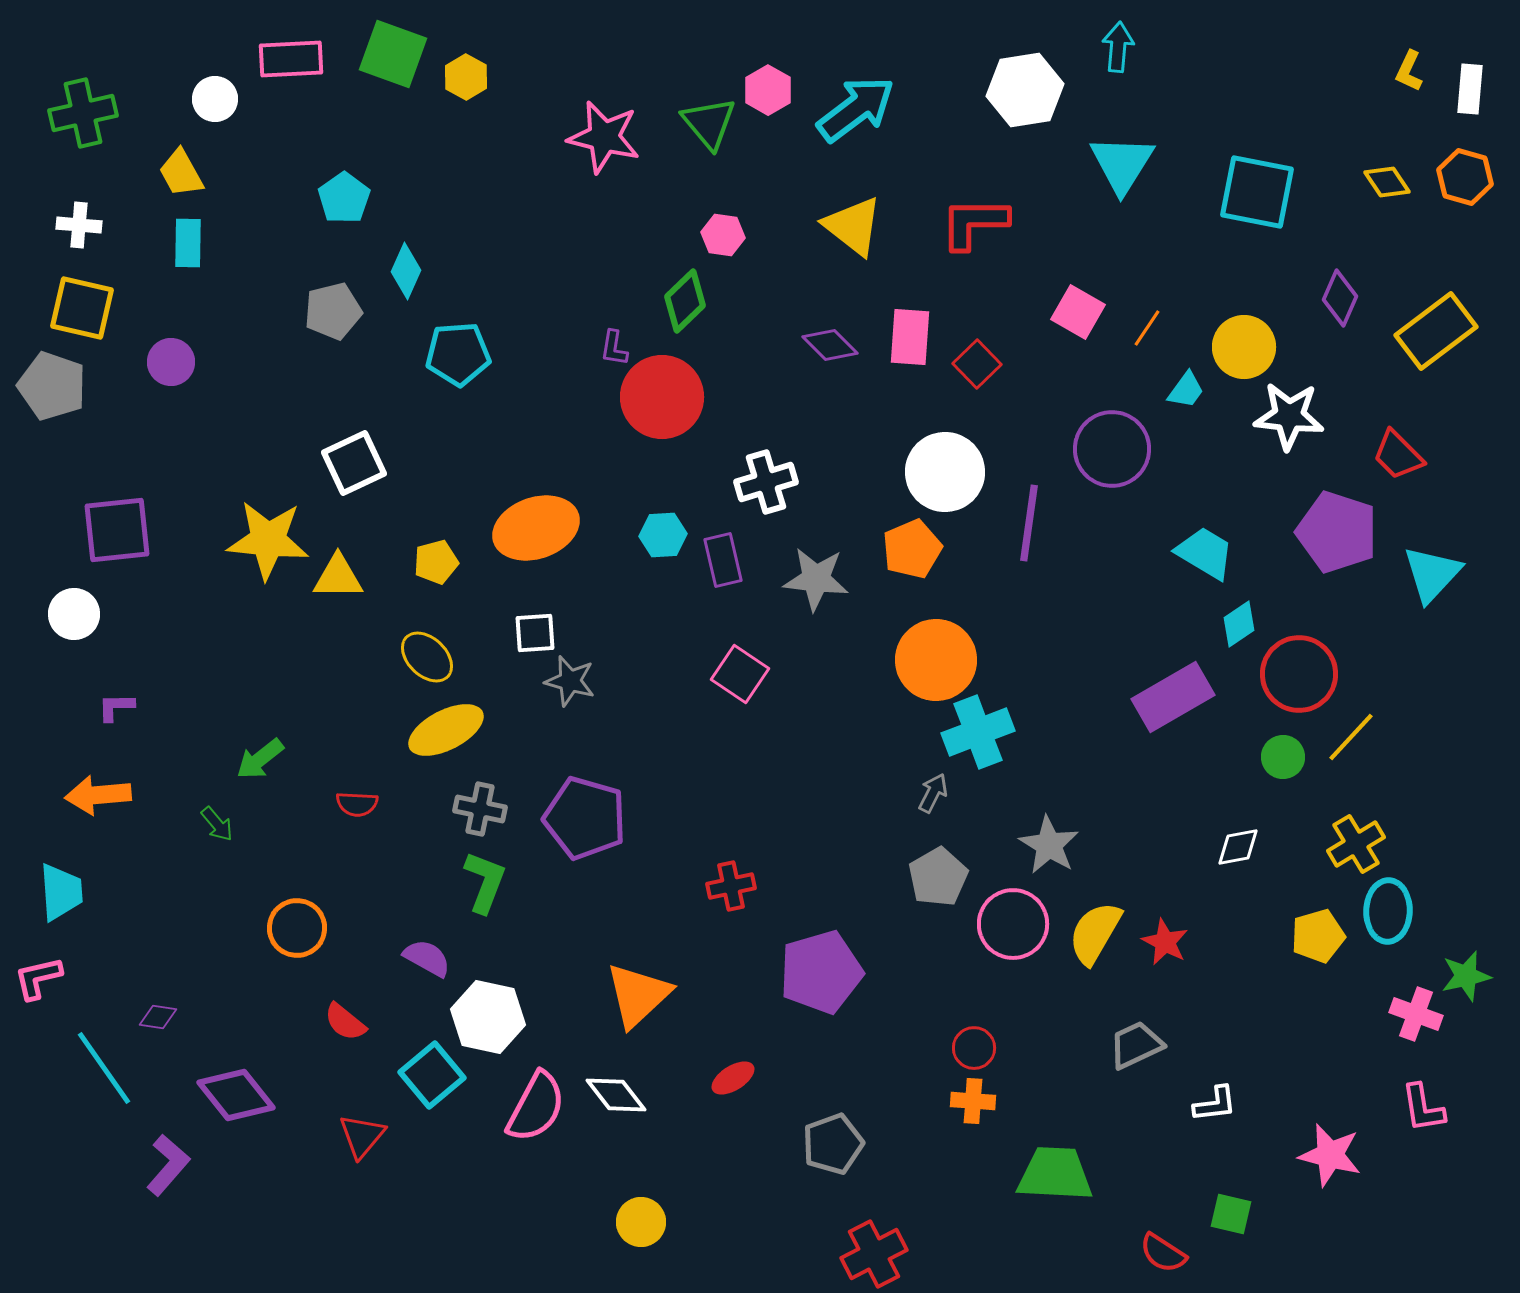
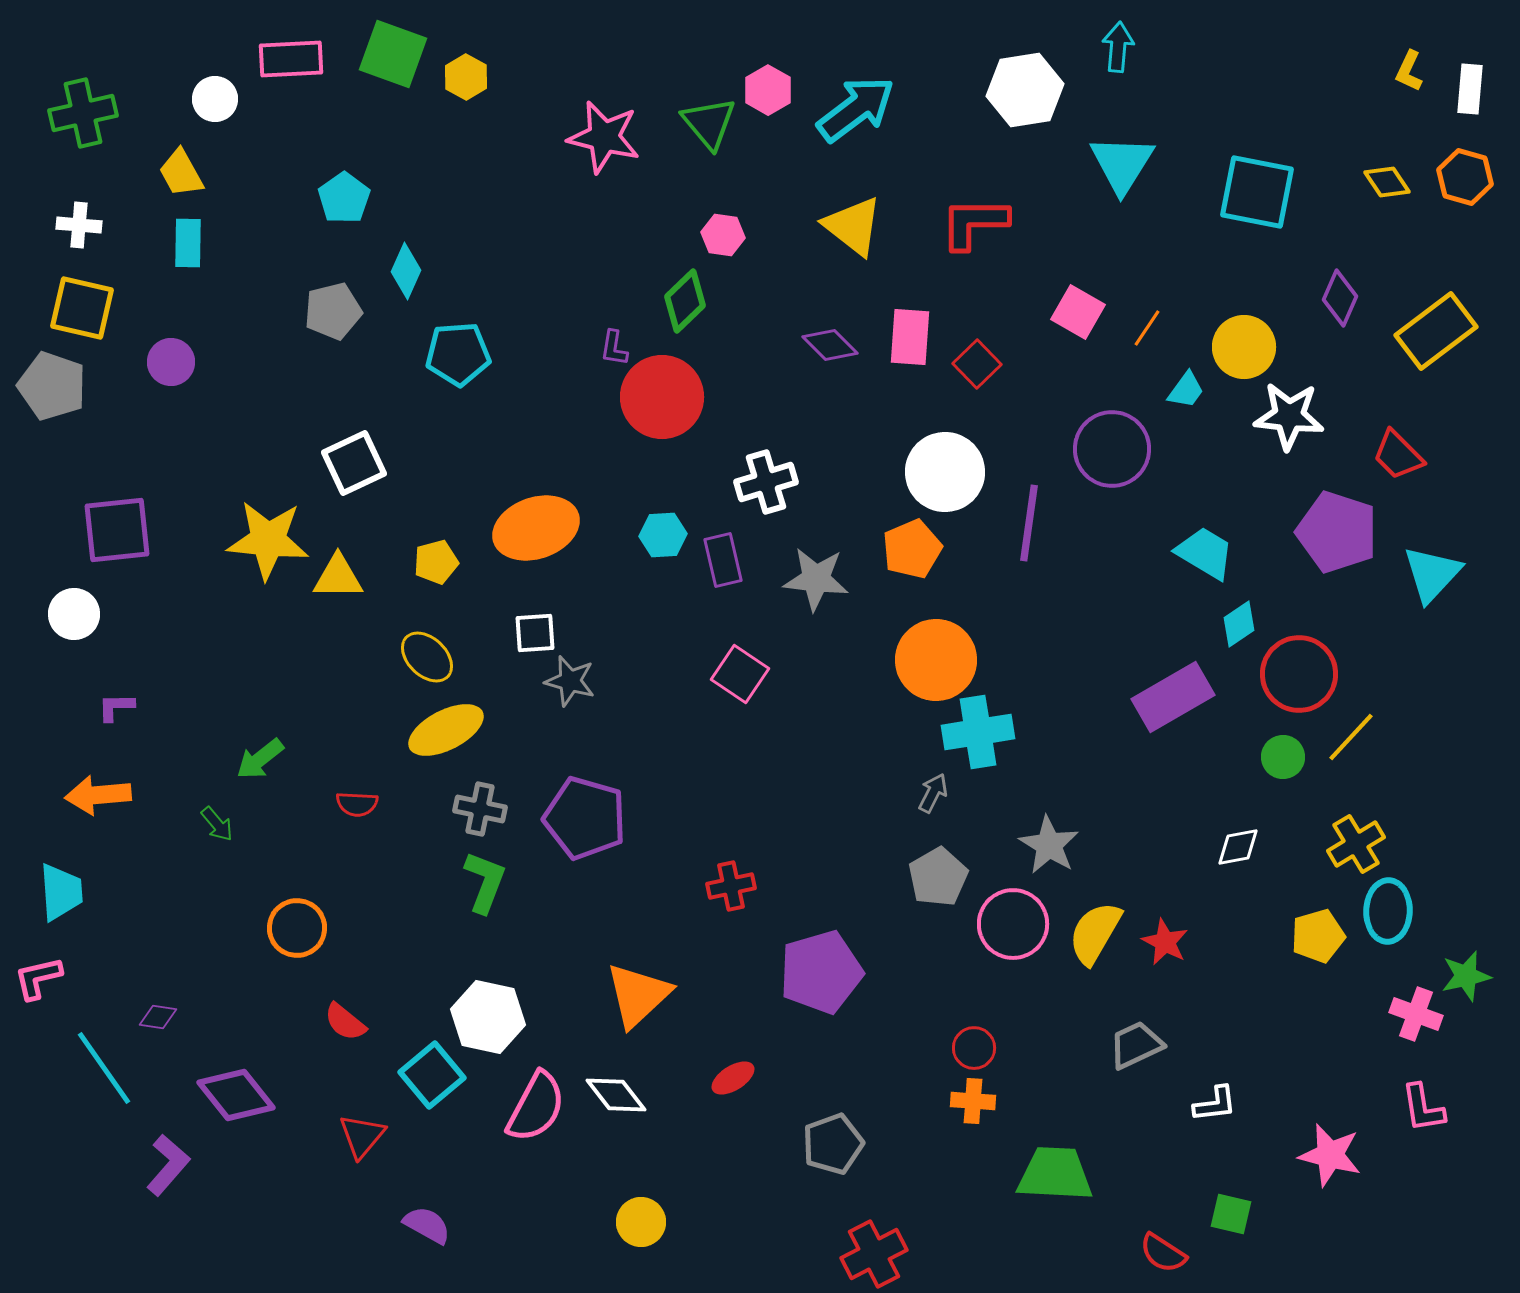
cyan cross at (978, 732): rotated 12 degrees clockwise
purple semicircle at (427, 958): moved 267 px down
